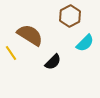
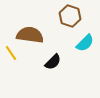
brown hexagon: rotated 15 degrees counterclockwise
brown semicircle: rotated 24 degrees counterclockwise
